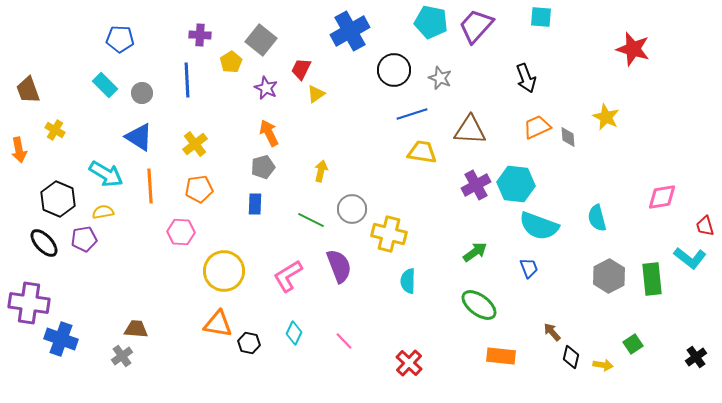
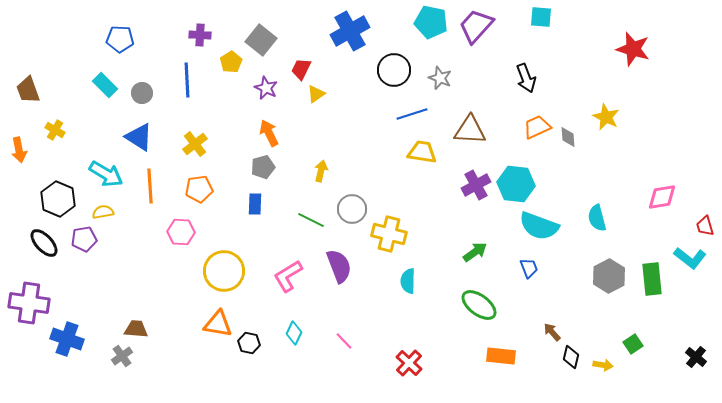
blue cross at (61, 339): moved 6 px right
black cross at (696, 357): rotated 15 degrees counterclockwise
